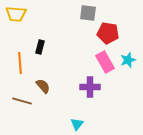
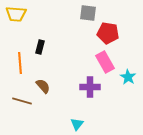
cyan star: moved 17 px down; rotated 21 degrees counterclockwise
